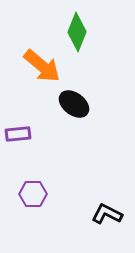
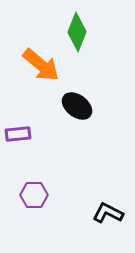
orange arrow: moved 1 px left, 1 px up
black ellipse: moved 3 px right, 2 px down
purple hexagon: moved 1 px right, 1 px down
black L-shape: moved 1 px right, 1 px up
